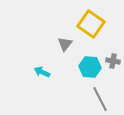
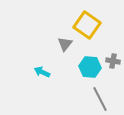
yellow square: moved 4 px left, 1 px down
